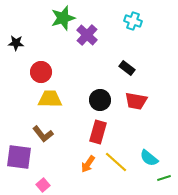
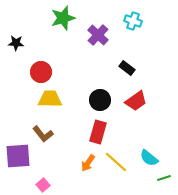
purple cross: moved 11 px right
red trapezoid: rotated 45 degrees counterclockwise
purple square: moved 1 px left, 1 px up; rotated 12 degrees counterclockwise
orange arrow: moved 1 px up
